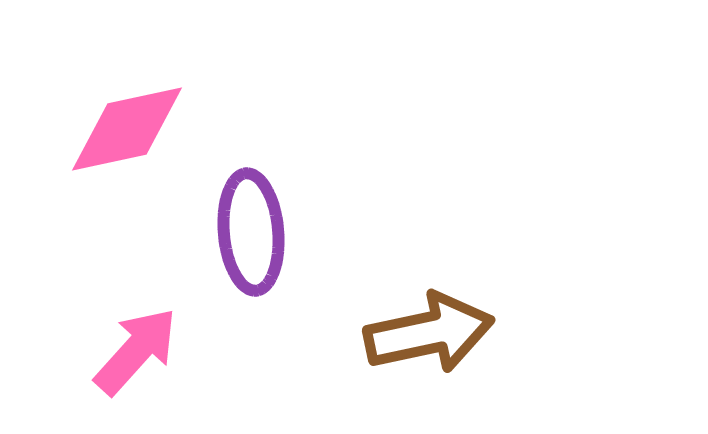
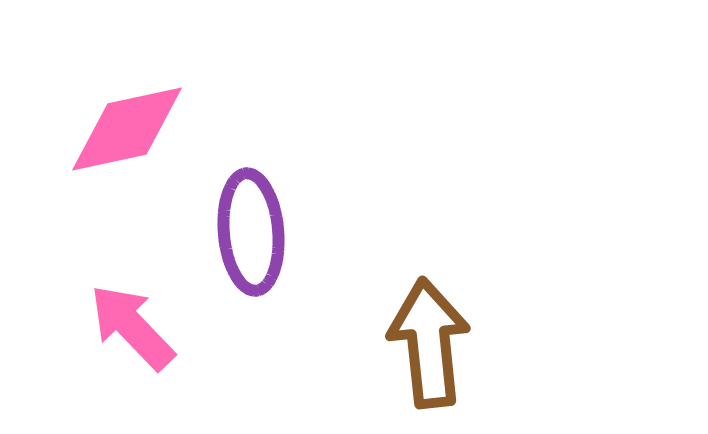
brown arrow: moved 10 px down; rotated 84 degrees counterclockwise
pink arrow: moved 4 px left, 24 px up; rotated 86 degrees counterclockwise
